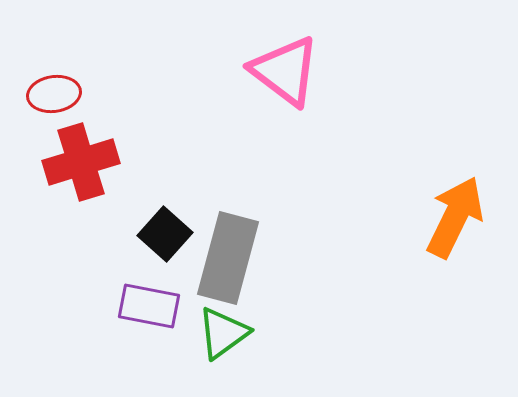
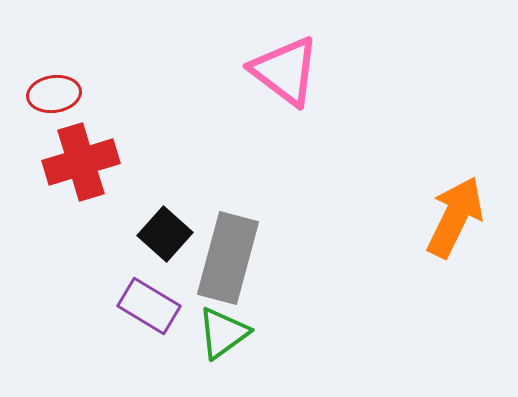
purple rectangle: rotated 20 degrees clockwise
